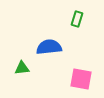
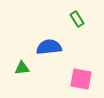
green rectangle: rotated 49 degrees counterclockwise
